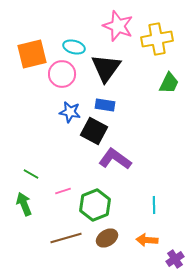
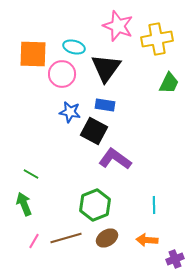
orange square: moved 1 px right; rotated 16 degrees clockwise
pink line: moved 29 px left, 50 px down; rotated 42 degrees counterclockwise
purple cross: rotated 12 degrees clockwise
